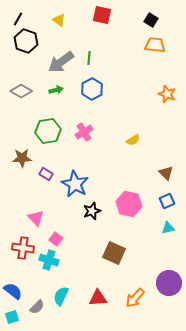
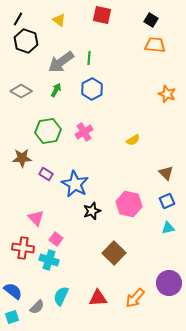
green arrow: rotated 48 degrees counterclockwise
brown square: rotated 20 degrees clockwise
